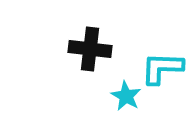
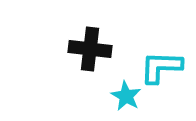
cyan L-shape: moved 1 px left, 1 px up
